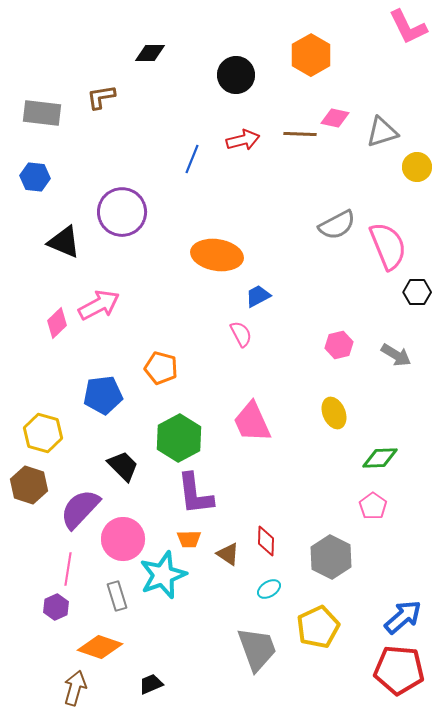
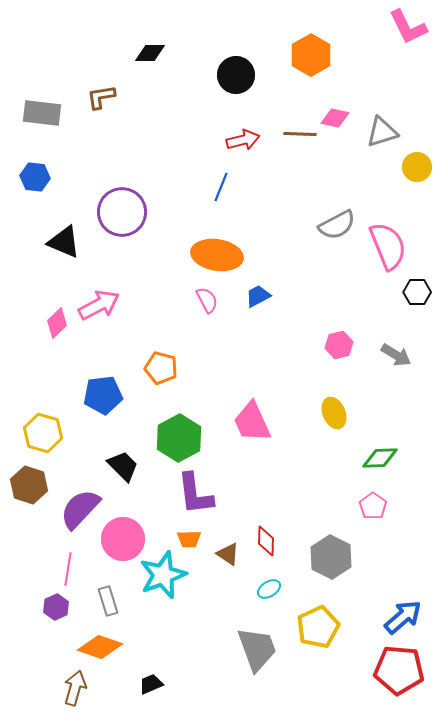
blue line at (192, 159): moved 29 px right, 28 px down
pink semicircle at (241, 334): moved 34 px left, 34 px up
gray rectangle at (117, 596): moved 9 px left, 5 px down
